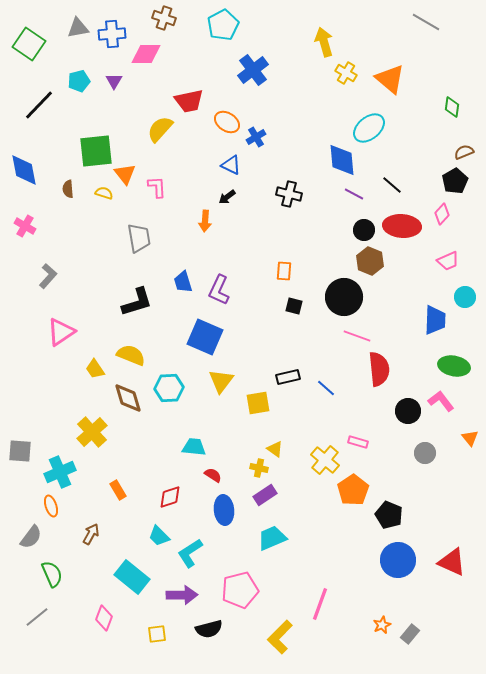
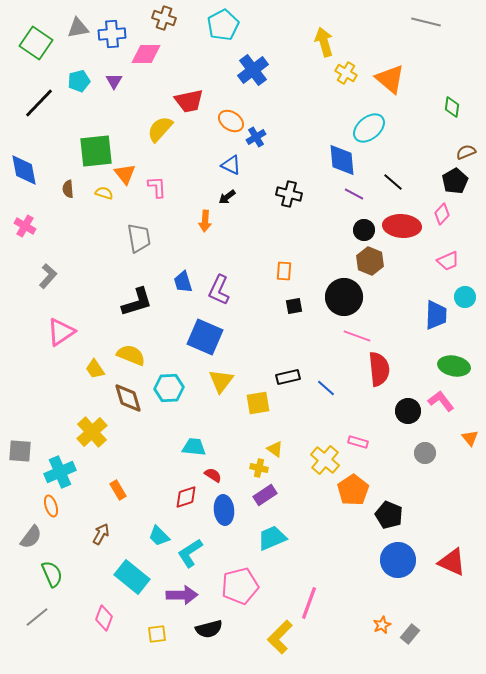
gray line at (426, 22): rotated 16 degrees counterclockwise
green square at (29, 44): moved 7 px right, 1 px up
black line at (39, 105): moved 2 px up
orange ellipse at (227, 122): moved 4 px right, 1 px up
brown semicircle at (464, 152): moved 2 px right
black line at (392, 185): moved 1 px right, 3 px up
black square at (294, 306): rotated 24 degrees counterclockwise
blue trapezoid at (435, 320): moved 1 px right, 5 px up
red diamond at (170, 497): moved 16 px right
brown arrow at (91, 534): moved 10 px right
pink pentagon at (240, 590): moved 4 px up
pink line at (320, 604): moved 11 px left, 1 px up
